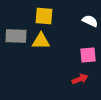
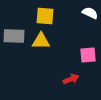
yellow square: moved 1 px right
white semicircle: moved 8 px up
gray rectangle: moved 2 px left
red arrow: moved 9 px left
